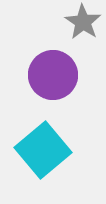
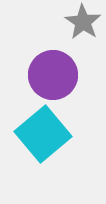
cyan square: moved 16 px up
